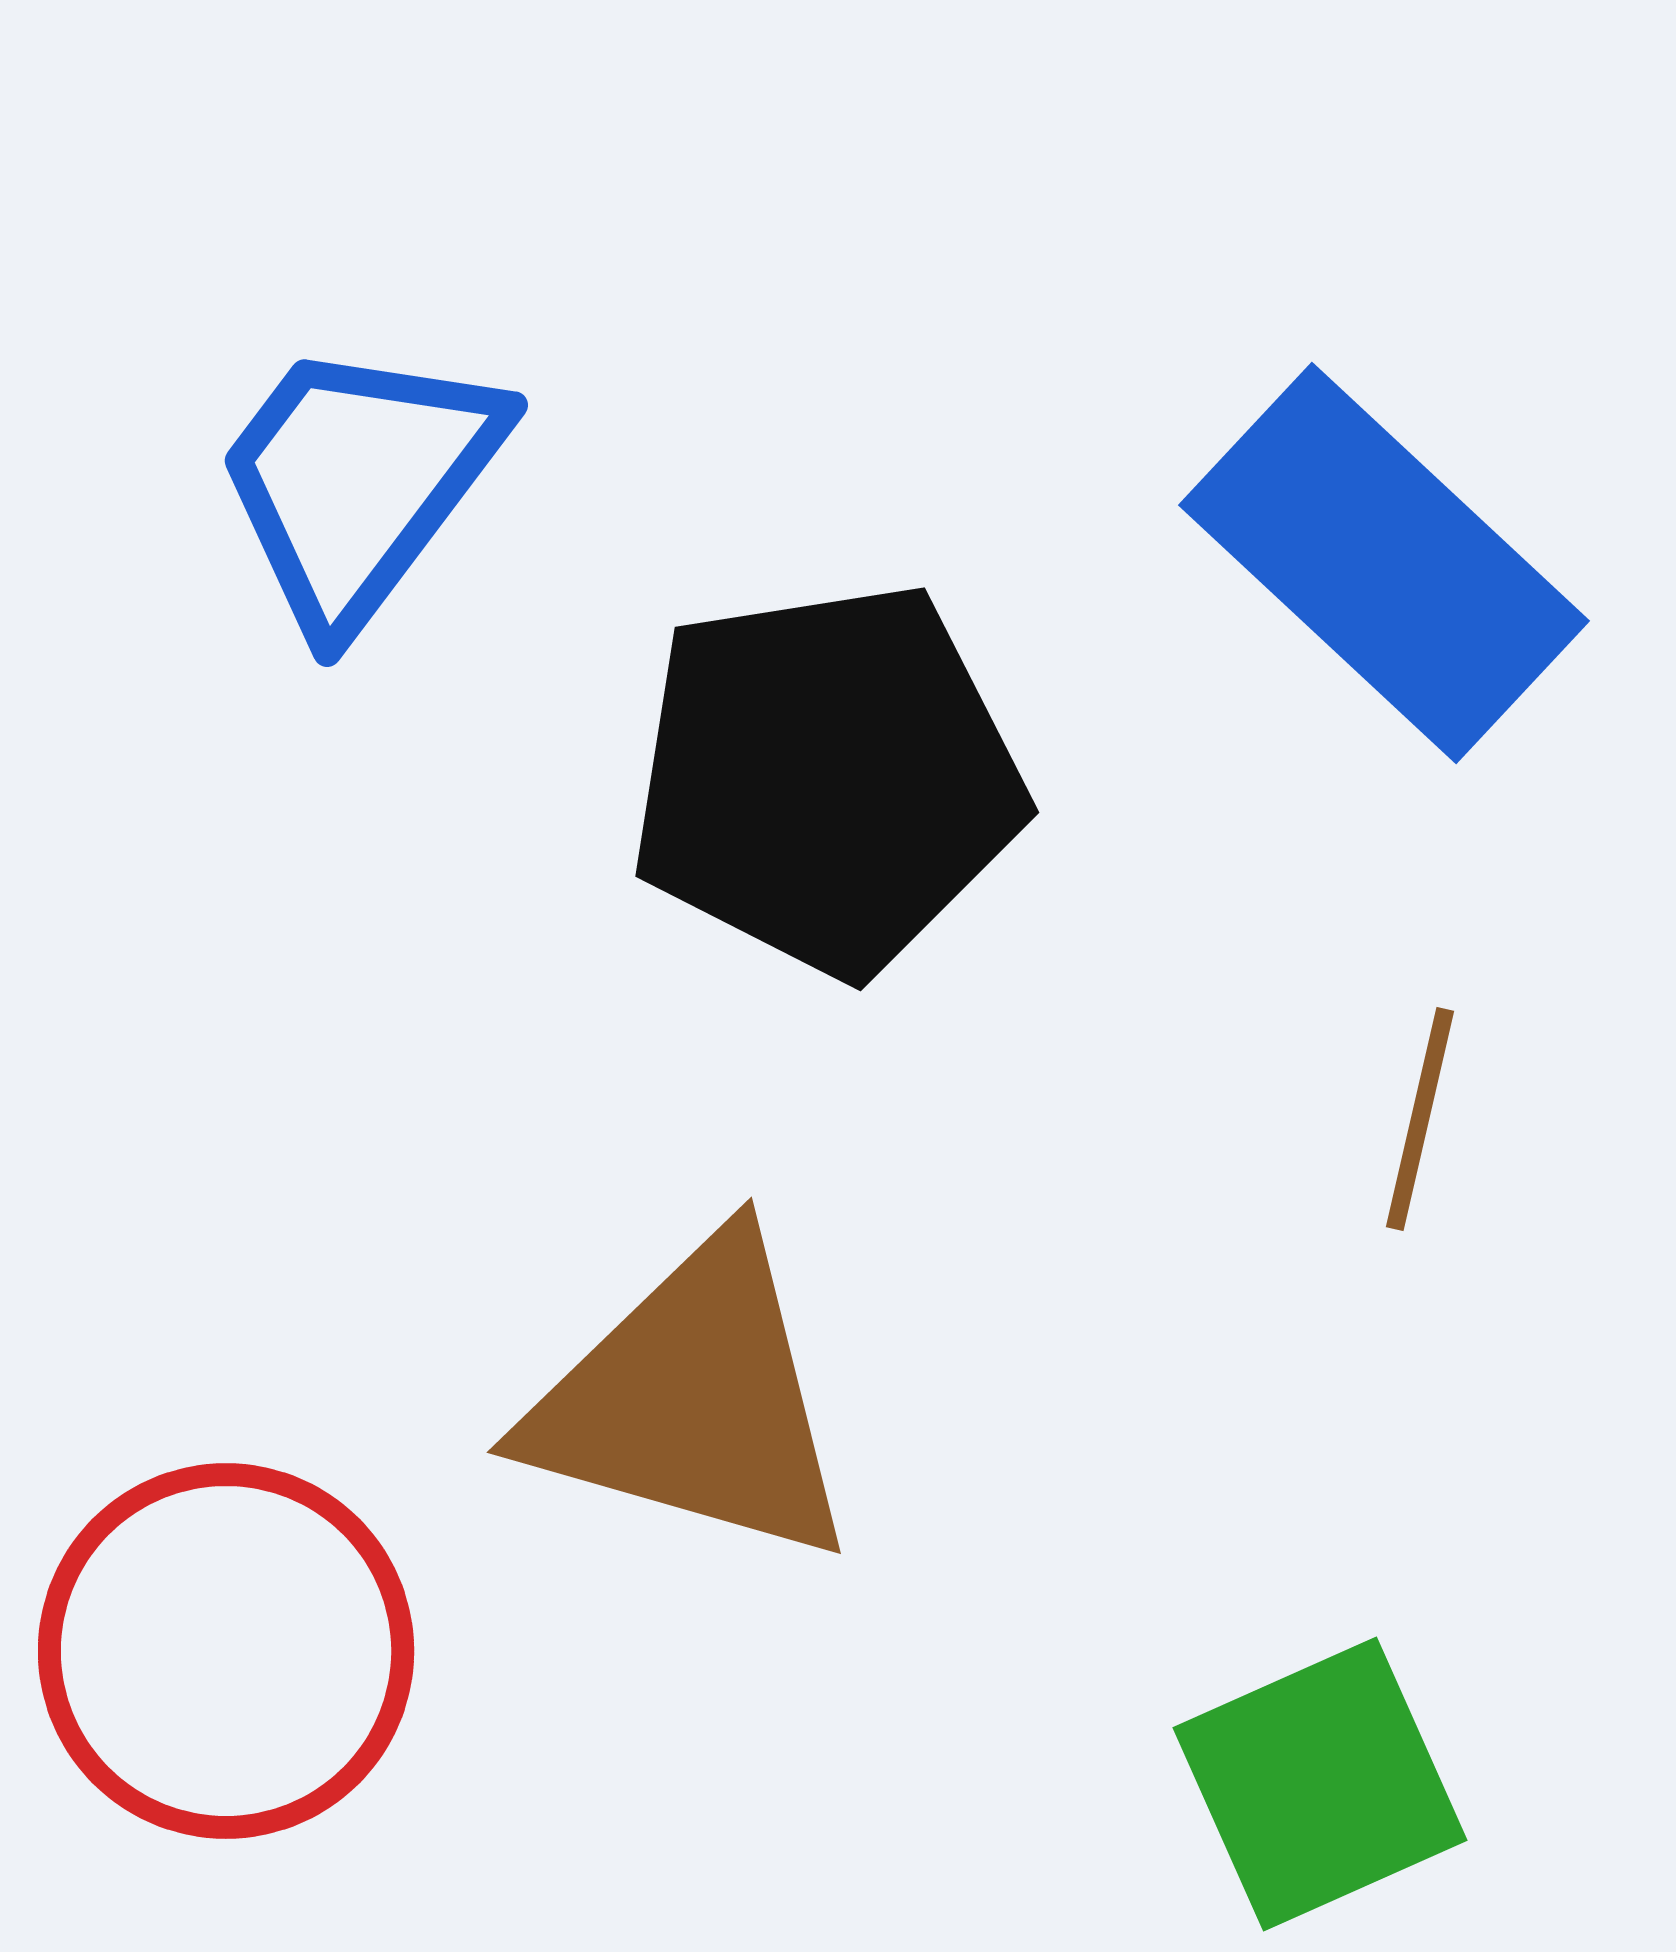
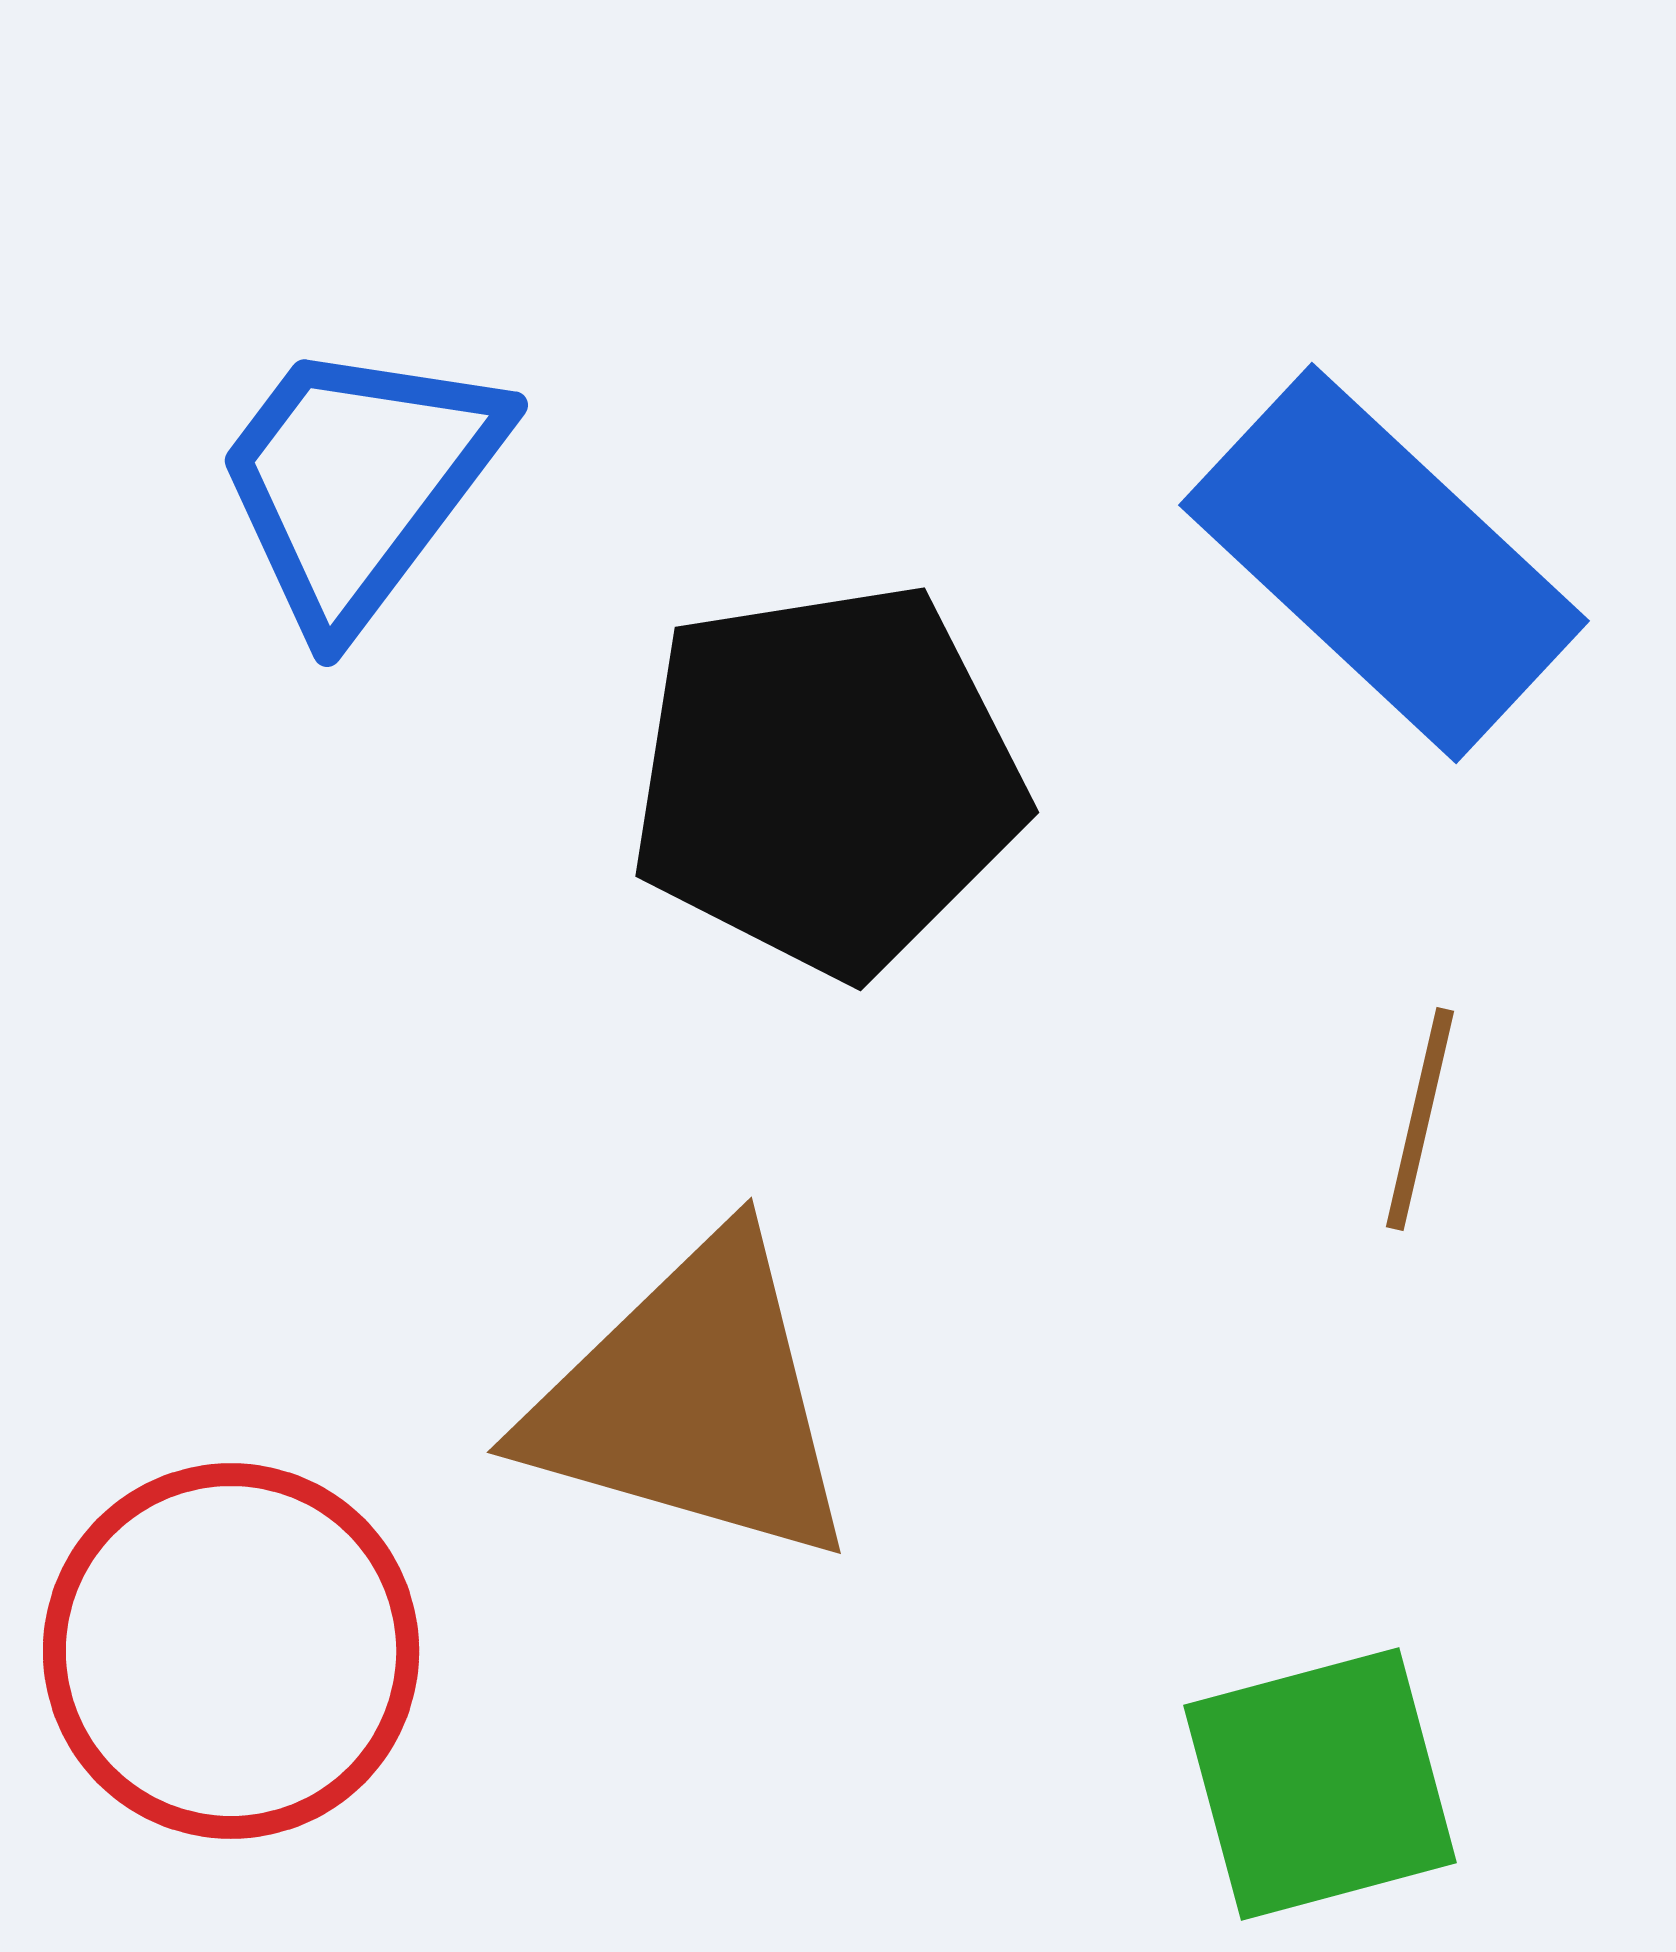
red circle: moved 5 px right
green square: rotated 9 degrees clockwise
